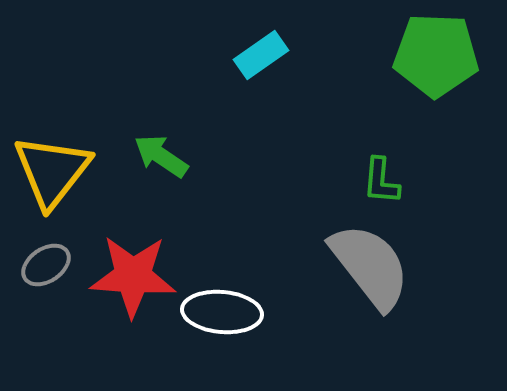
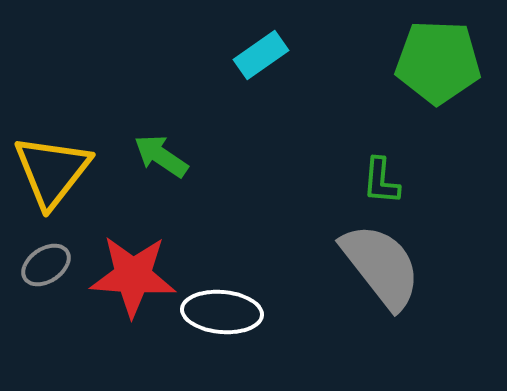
green pentagon: moved 2 px right, 7 px down
gray semicircle: moved 11 px right
